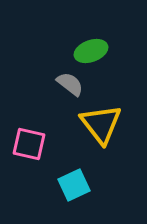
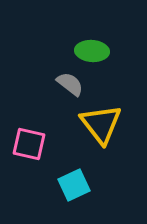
green ellipse: moved 1 px right; rotated 24 degrees clockwise
